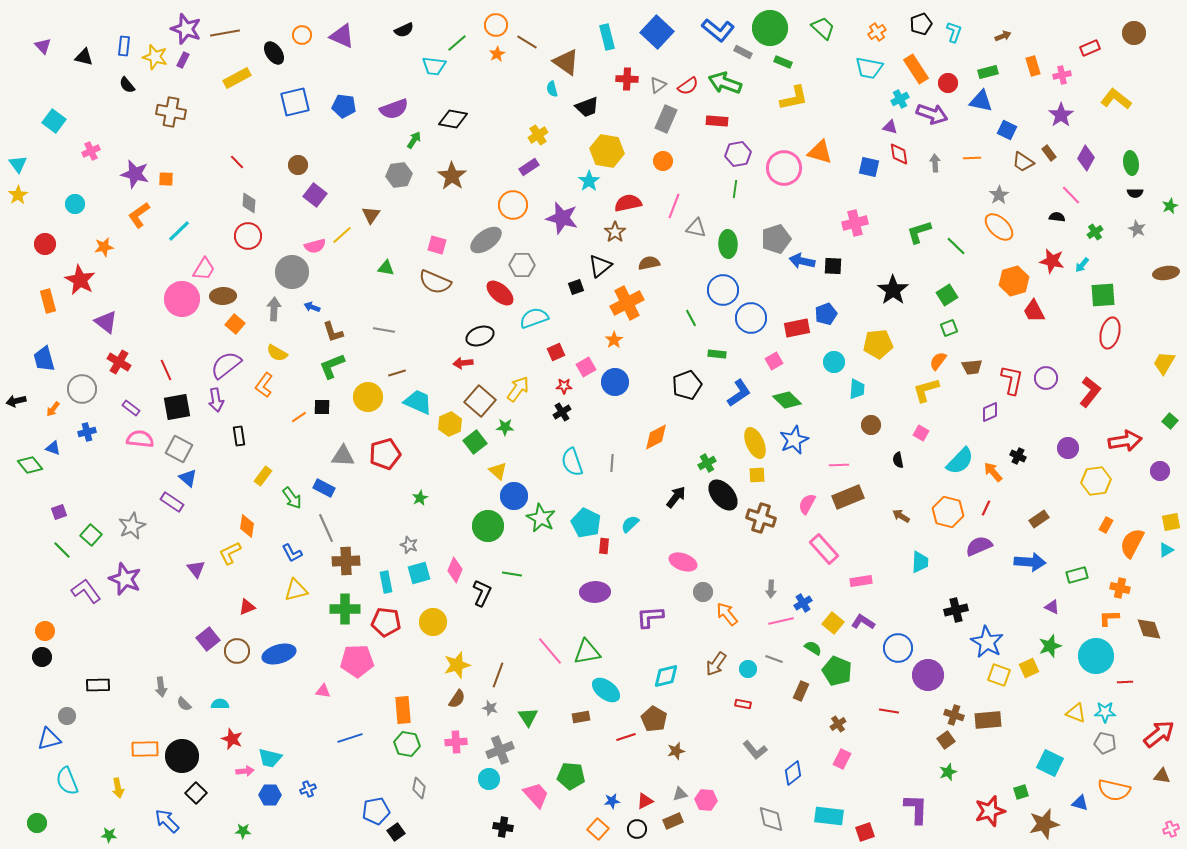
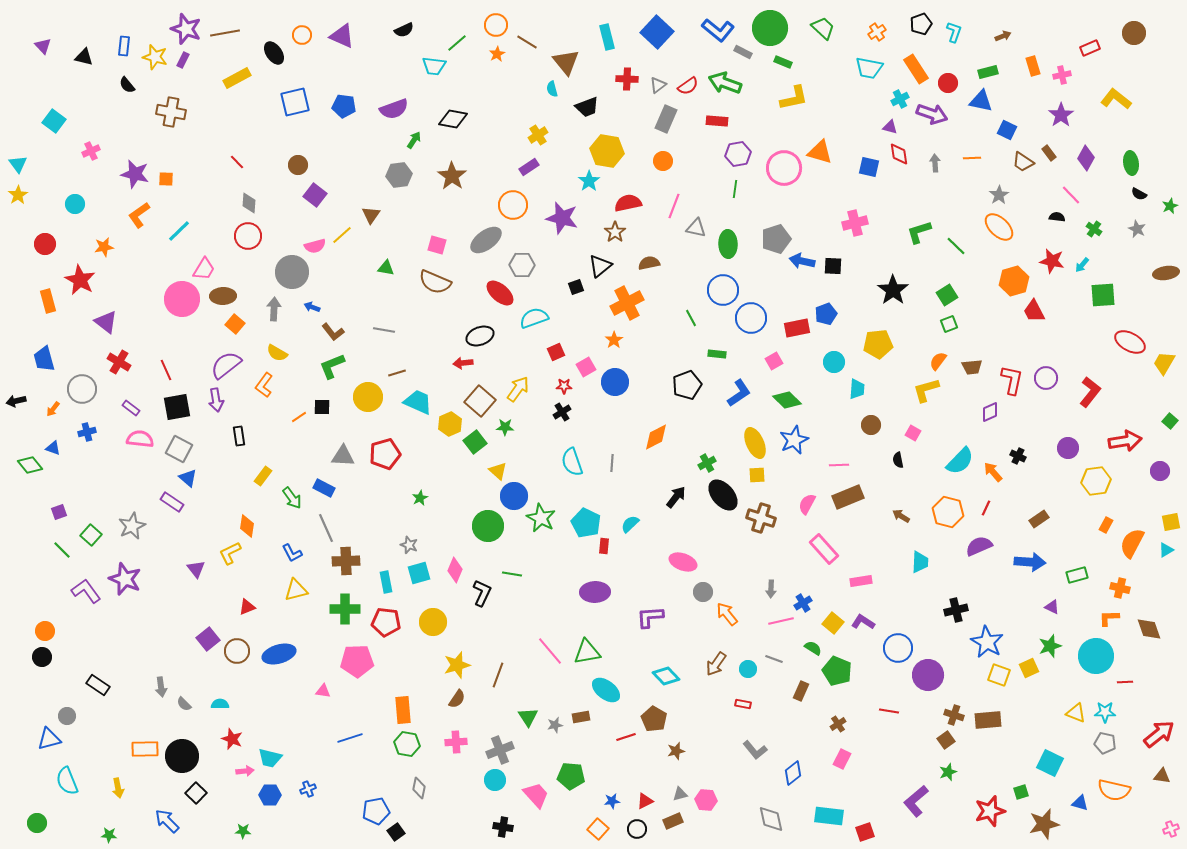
brown triangle at (566, 62): rotated 16 degrees clockwise
black semicircle at (1135, 193): moved 4 px right, 1 px down; rotated 28 degrees clockwise
green cross at (1095, 232): moved 1 px left, 3 px up; rotated 21 degrees counterclockwise
green square at (949, 328): moved 4 px up
brown L-shape at (333, 332): rotated 20 degrees counterclockwise
red ellipse at (1110, 333): moved 20 px right, 9 px down; rotated 76 degrees counterclockwise
pink square at (921, 433): moved 8 px left
cyan diamond at (666, 676): rotated 60 degrees clockwise
black rectangle at (98, 685): rotated 35 degrees clockwise
gray star at (490, 708): moved 65 px right, 17 px down; rotated 28 degrees counterclockwise
cyan circle at (489, 779): moved 6 px right, 1 px down
purple L-shape at (916, 809): moved 8 px up; rotated 132 degrees counterclockwise
